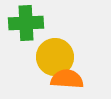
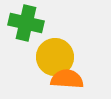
green cross: rotated 16 degrees clockwise
